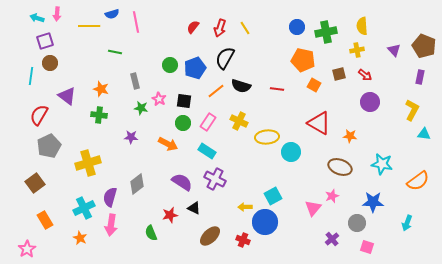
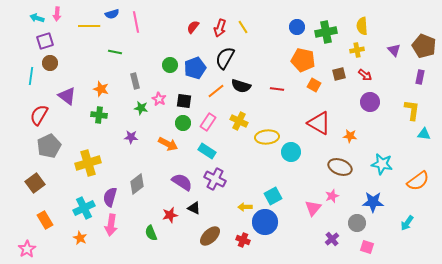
yellow line at (245, 28): moved 2 px left, 1 px up
yellow L-shape at (412, 110): rotated 20 degrees counterclockwise
cyan arrow at (407, 223): rotated 14 degrees clockwise
